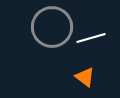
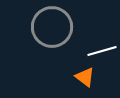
white line: moved 11 px right, 13 px down
